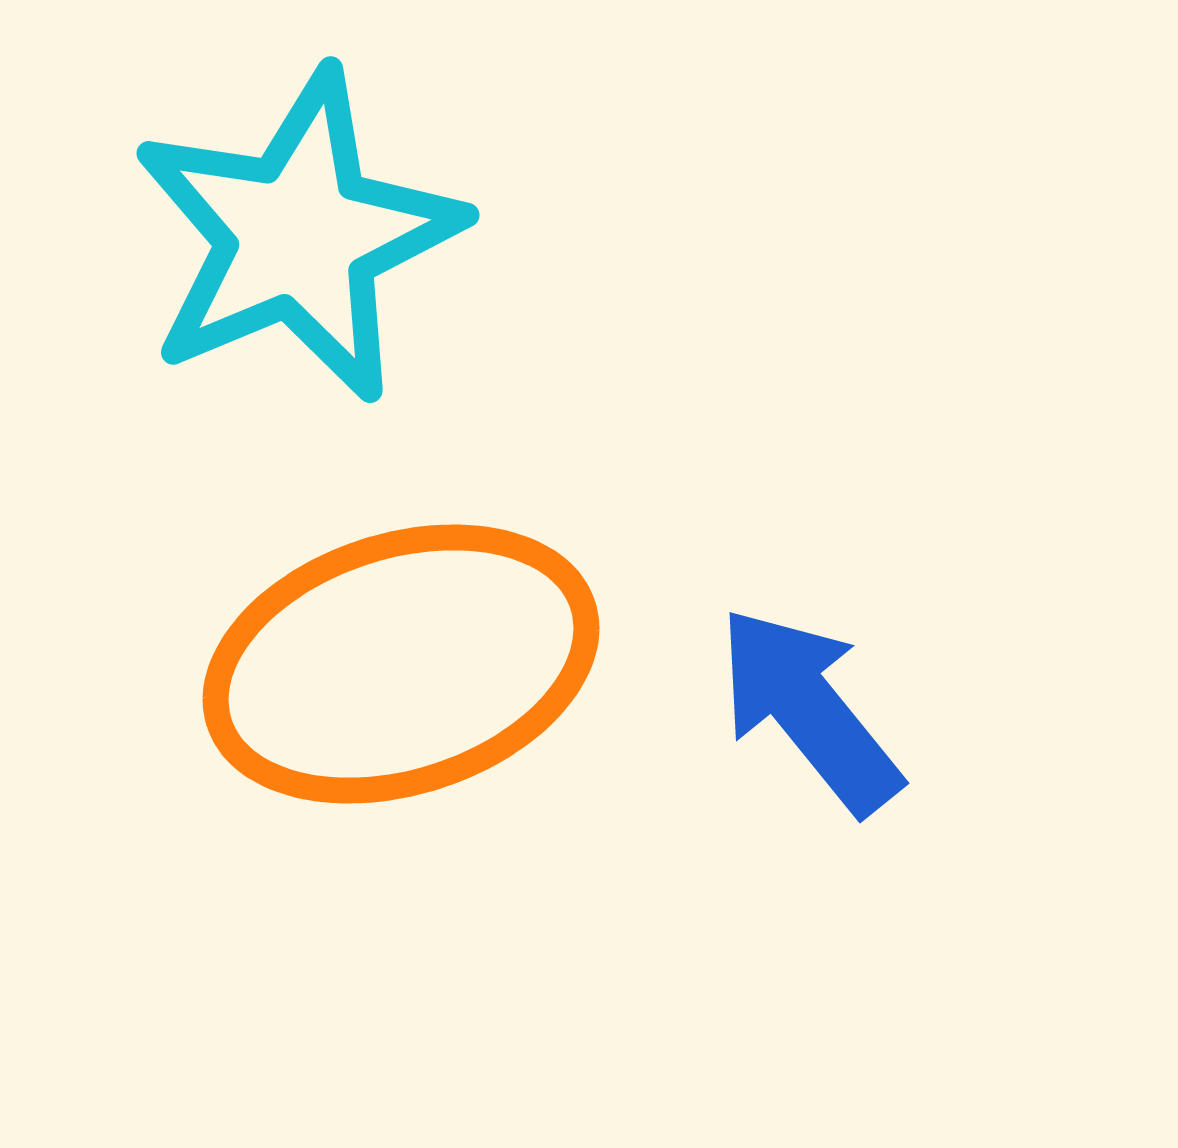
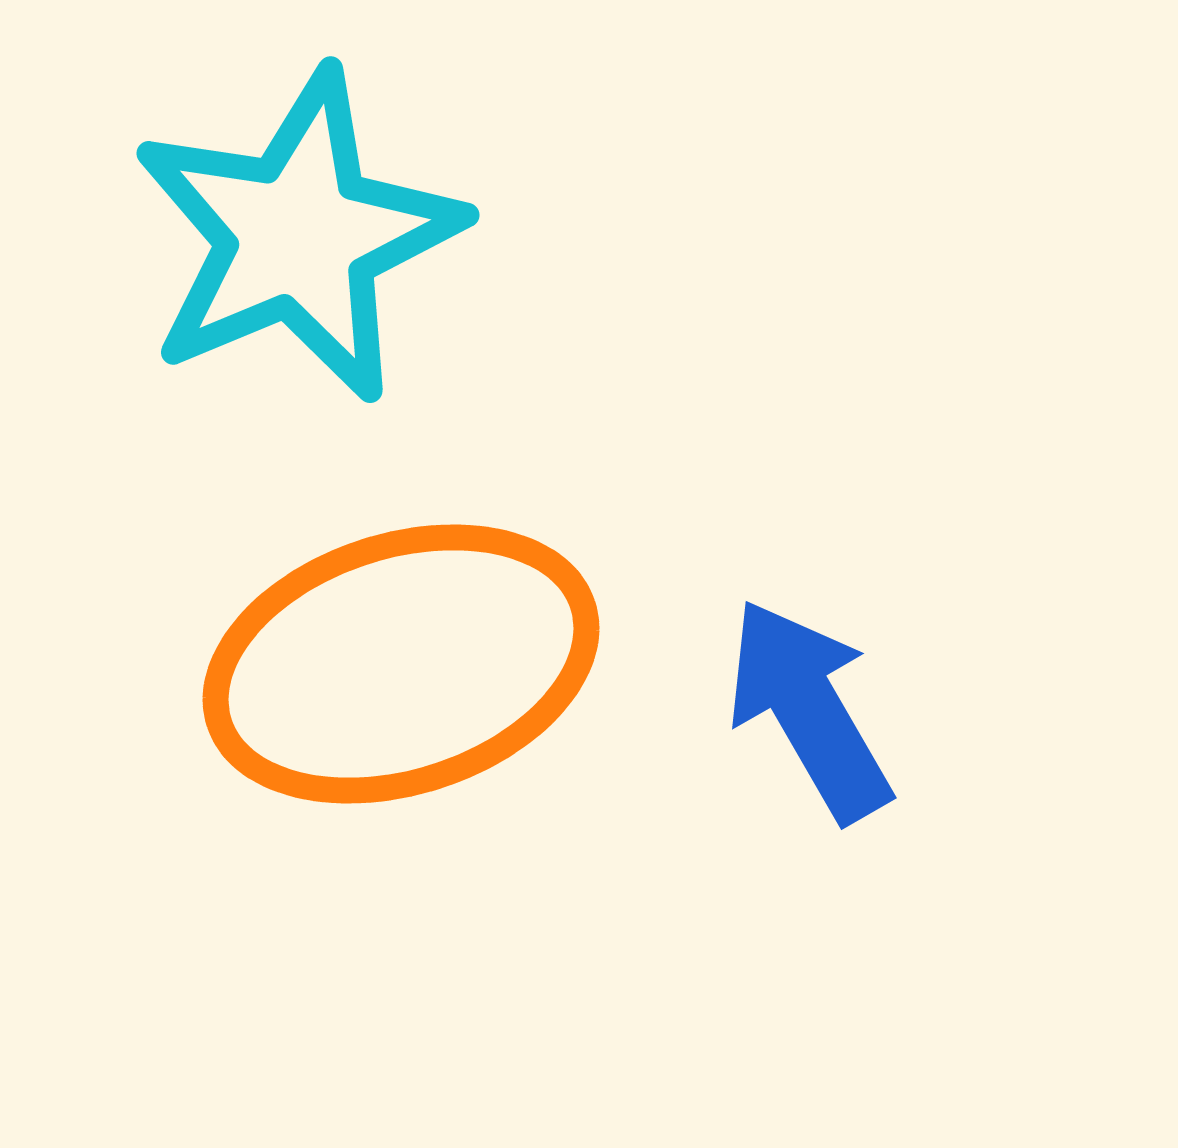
blue arrow: rotated 9 degrees clockwise
